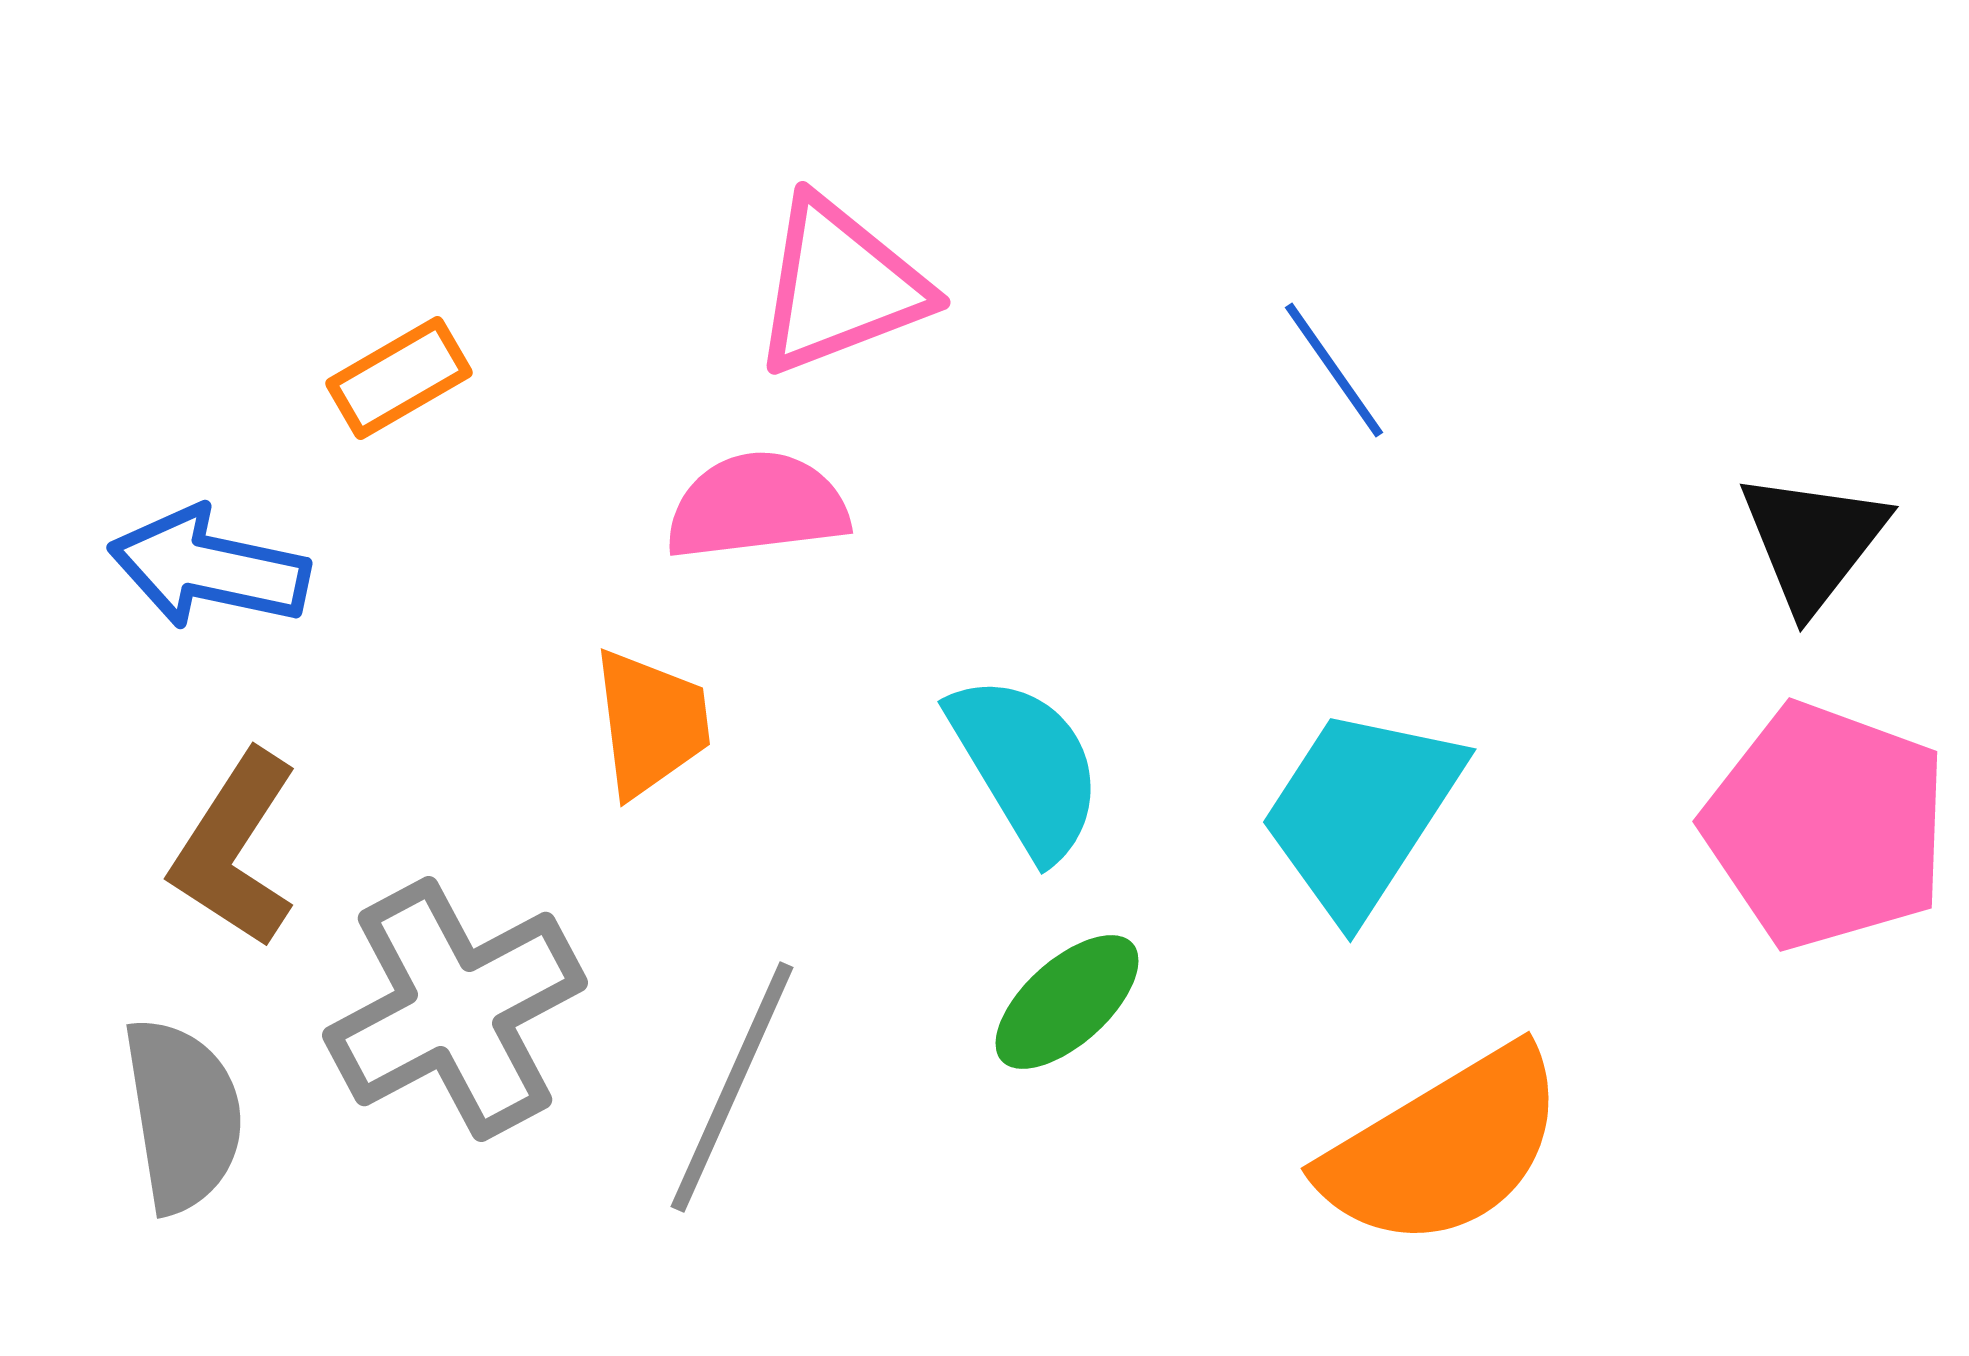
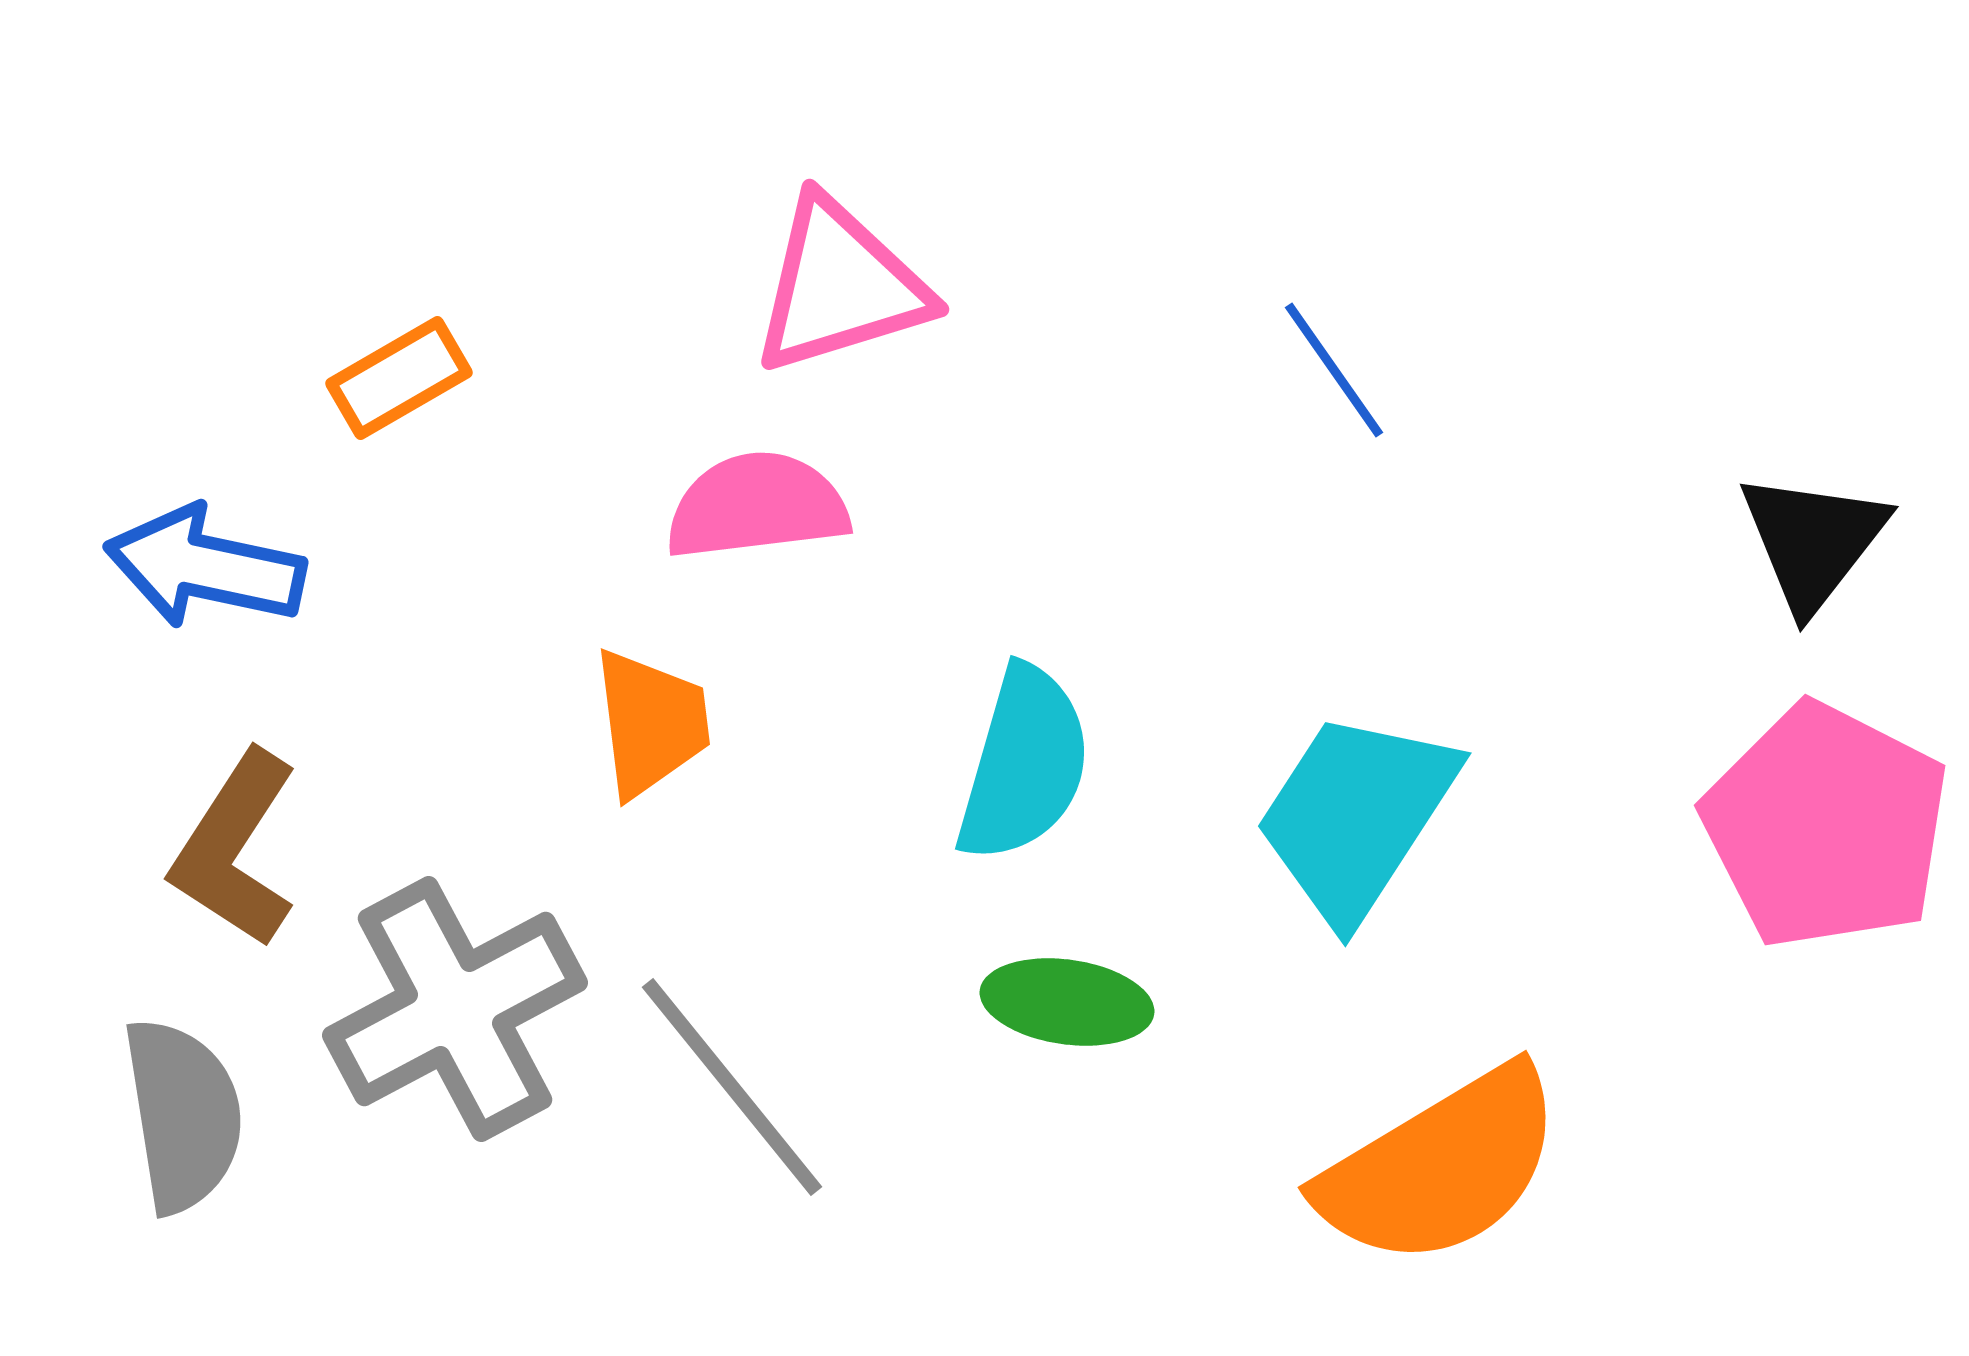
pink triangle: rotated 4 degrees clockwise
blue arrow: moved 4 px left, 1 px up
cyan semicircle: moved 2 px left, 2 px up; rotated 47 degrees clockwise
cyan trapezoid: moved 5 px left, 4 px down
pink pentagon: rotated 7 degrees clockwise
green ellipse: rotated 50 degrees clockwise
gray line: rotated 63 degrees counterclockwise
orange semicircle: moved 3 px left, 19 px down
